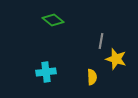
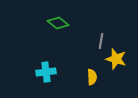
green diamond: moved 5 px right, 3 px down
